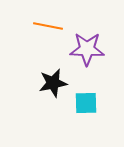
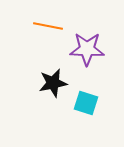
cyan square: rotated 20 degrees clockwise
